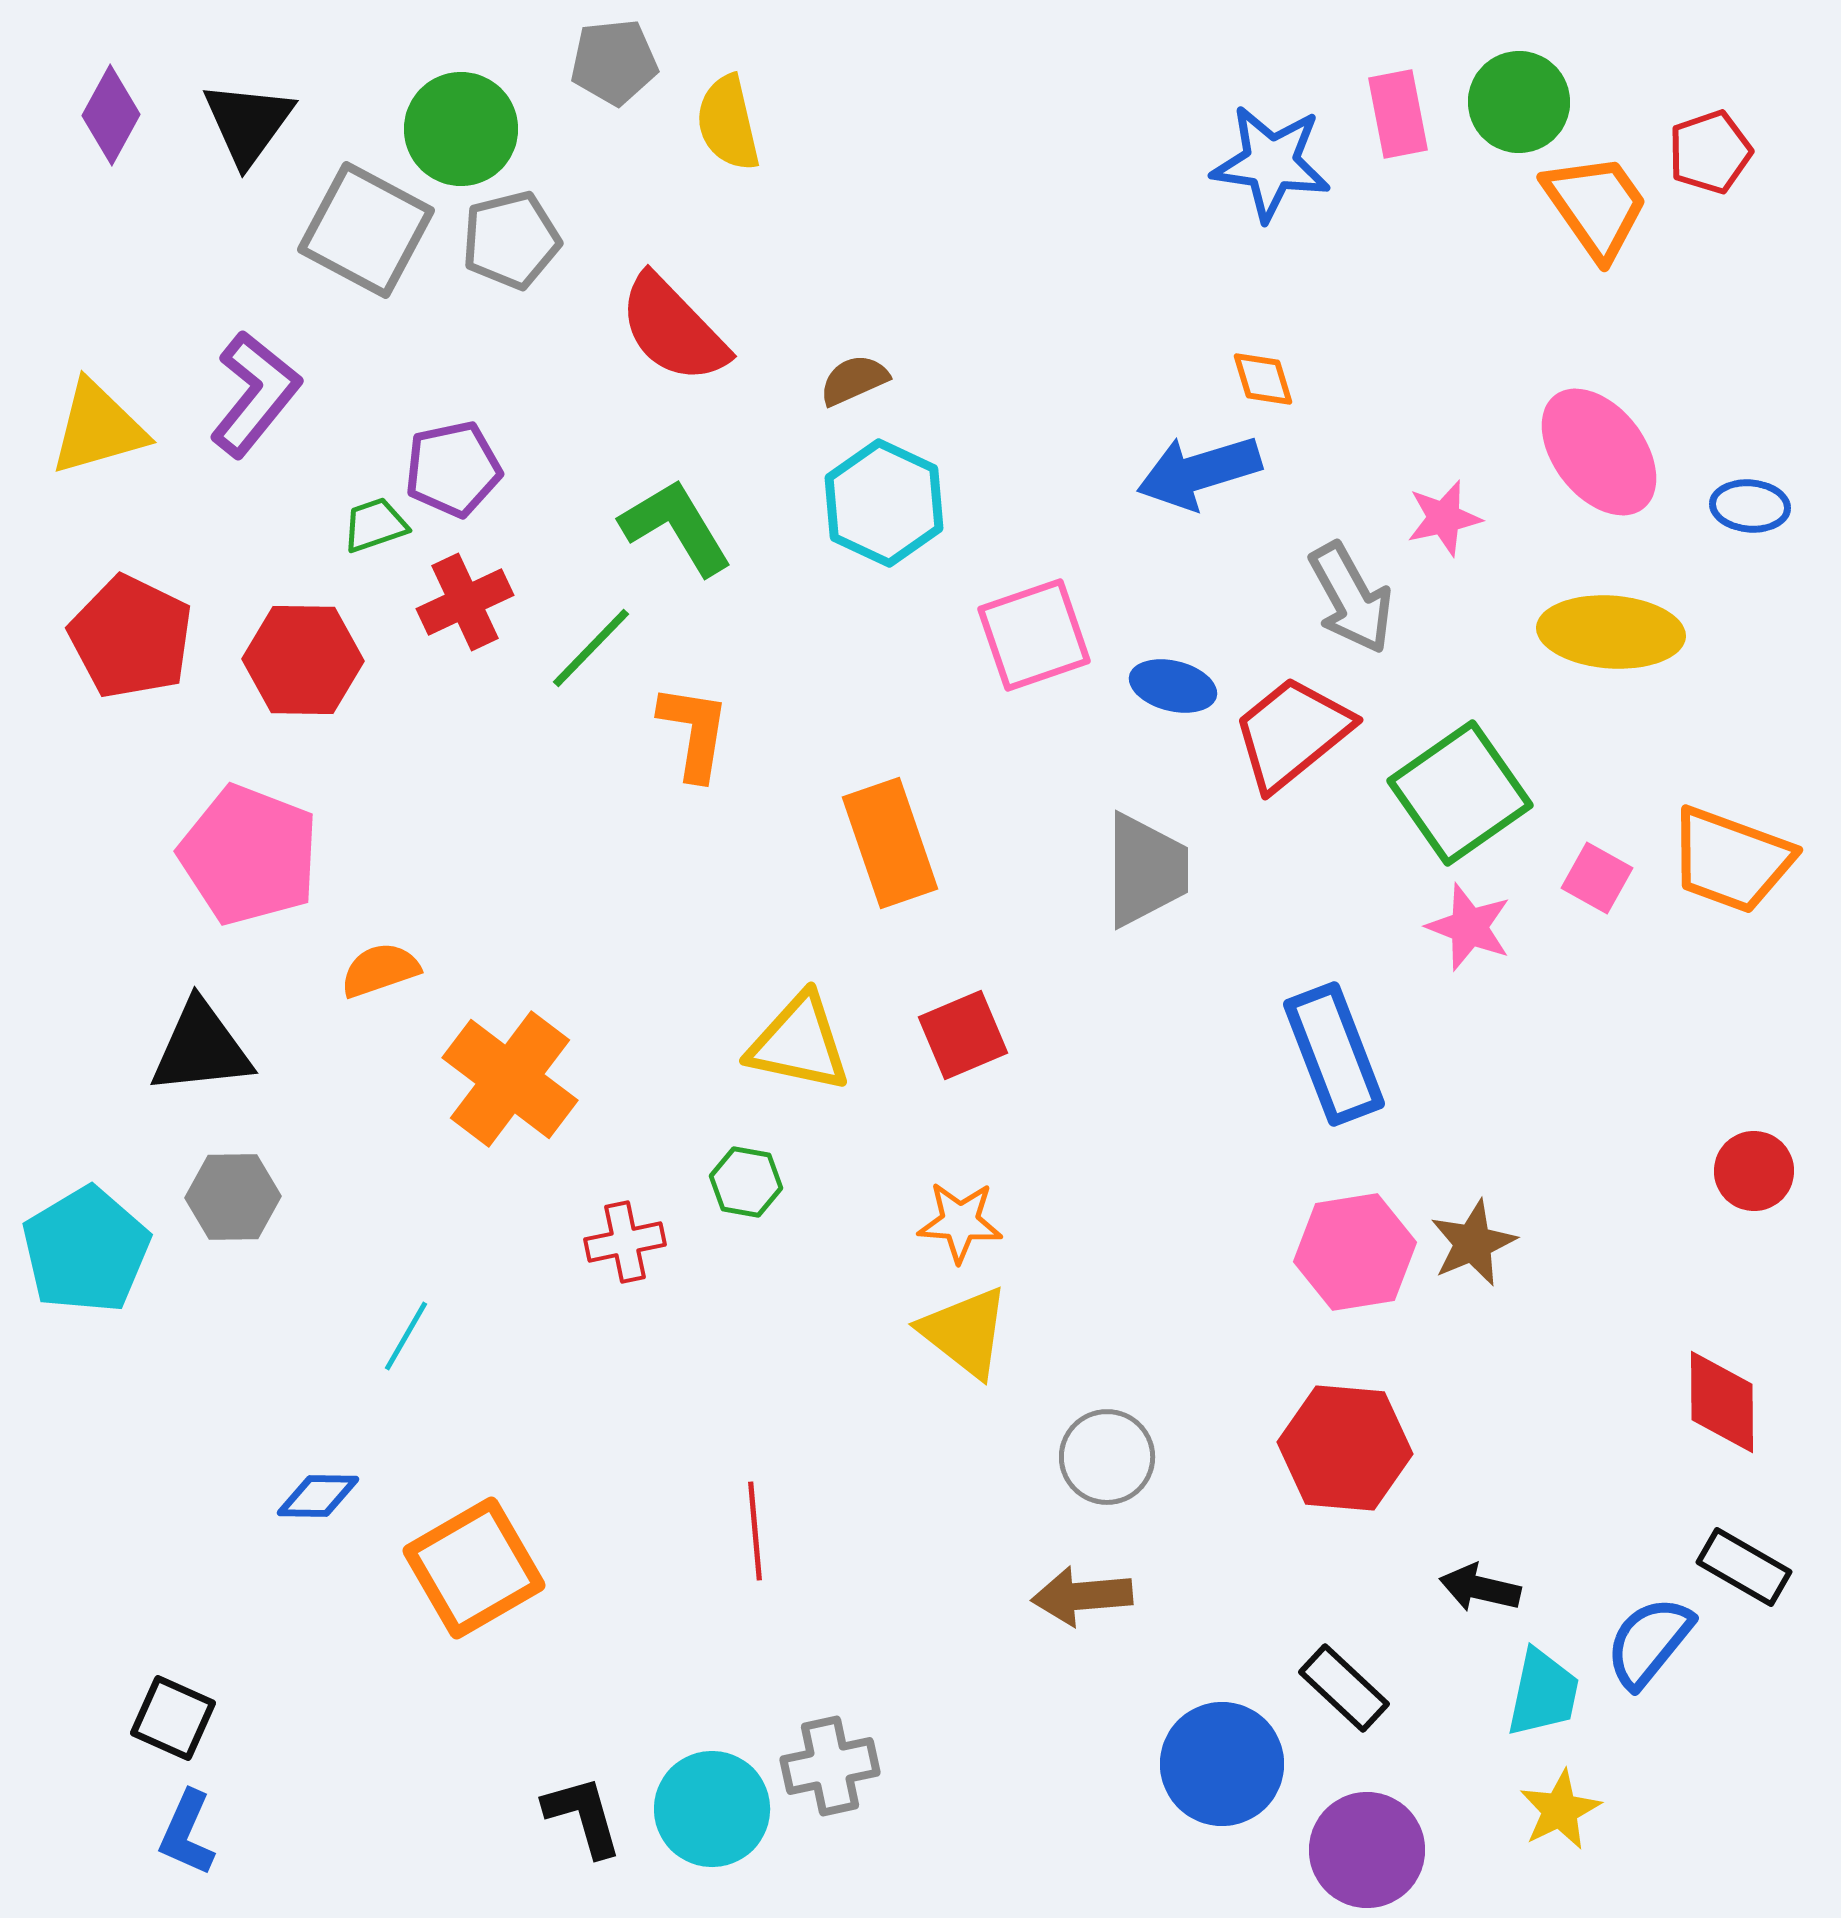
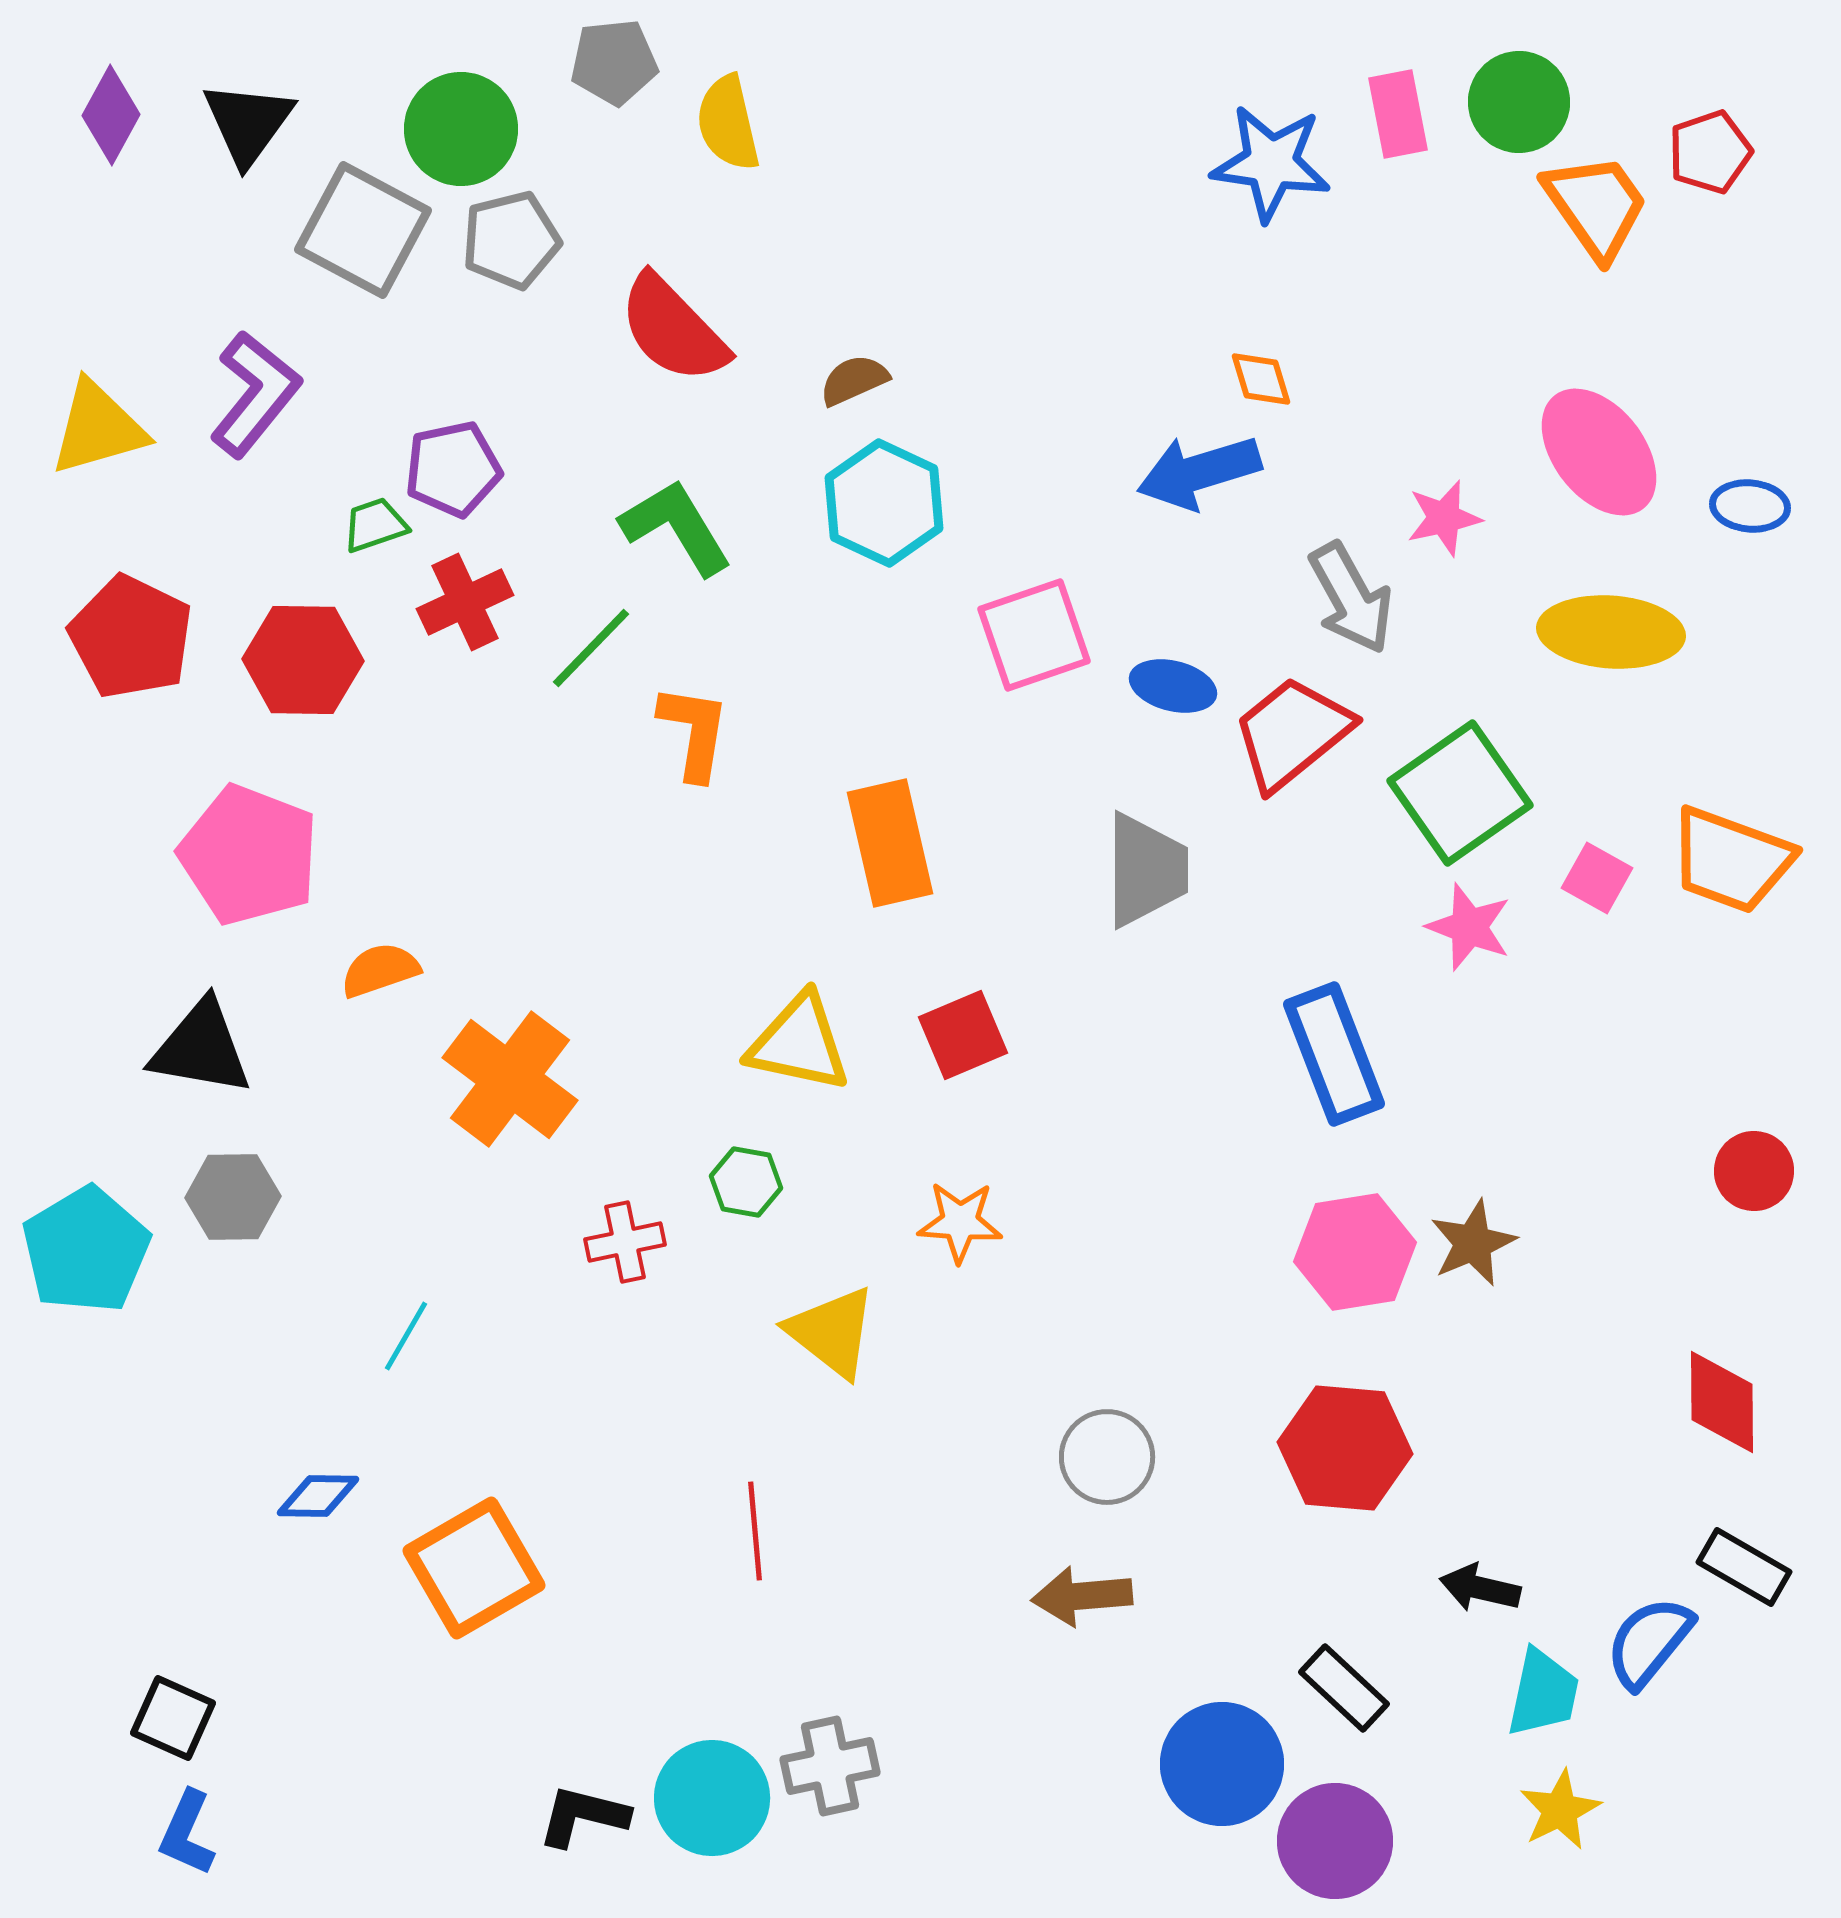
gray square at (366, 230): moved 3 px left
orange diamond at (1263, 379): moved 2 px left
orange rectangle at (890, 843): rotated 6 degrees clockwise
black triangle at (201, 1048): rotated 16 degrees clockwise
yellow triangle at (965, 1332): moved 133 px left
cyan circle at (712, 1809): moved 11 px up
black L-shape at (583, 1816): rotated 60 degrees counterclockwise
purple circle at (1367, 1850): moved 32 px left, 9 px up
